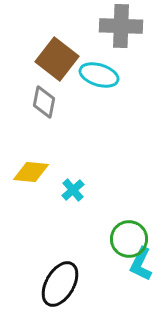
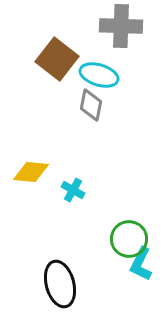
gray diamond: moved 47 px right, 3 px down
cyan cross: rotated 20 degrees counterclockwise
black ellipse: rotated 45 degrees counterclockwise
